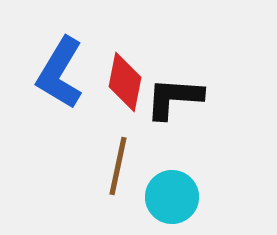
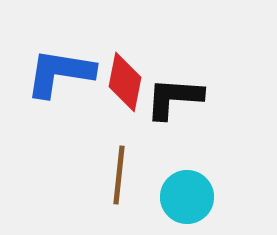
blue L-shape: rotated 68 degrees clockwise
brown line: moved 1 px right, 9 px down; rotated 6 degrees counterclockwise
cyan circle: moved 15 px right
